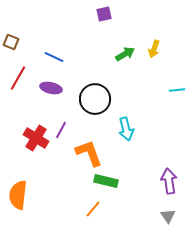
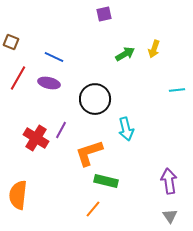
purple ellipse: moved 2 px left, 5 px up
orange L-shape: rotated 88 degrees counterclockwise
gray triangle: moved 2 px right
